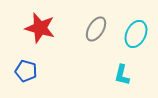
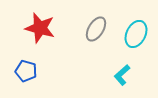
cyan L-shape: rotated 35 degrees clockwise
